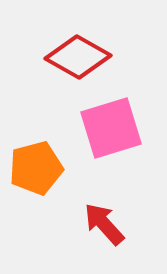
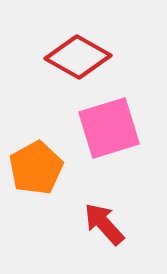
pink square: moved 2 px left
orange pentagon: rotated 14 degrees counterclockwise
